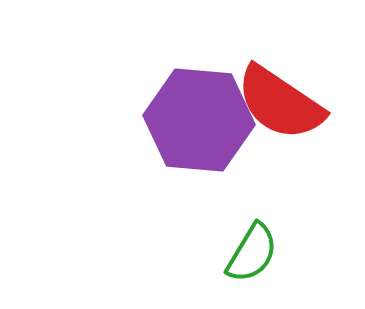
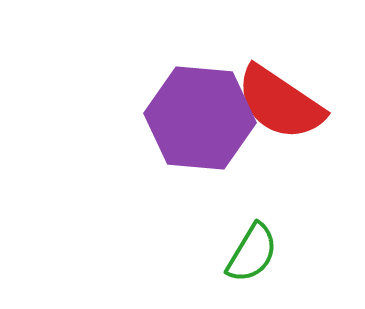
purple hexagon: moved 1 px right, 2 px up
